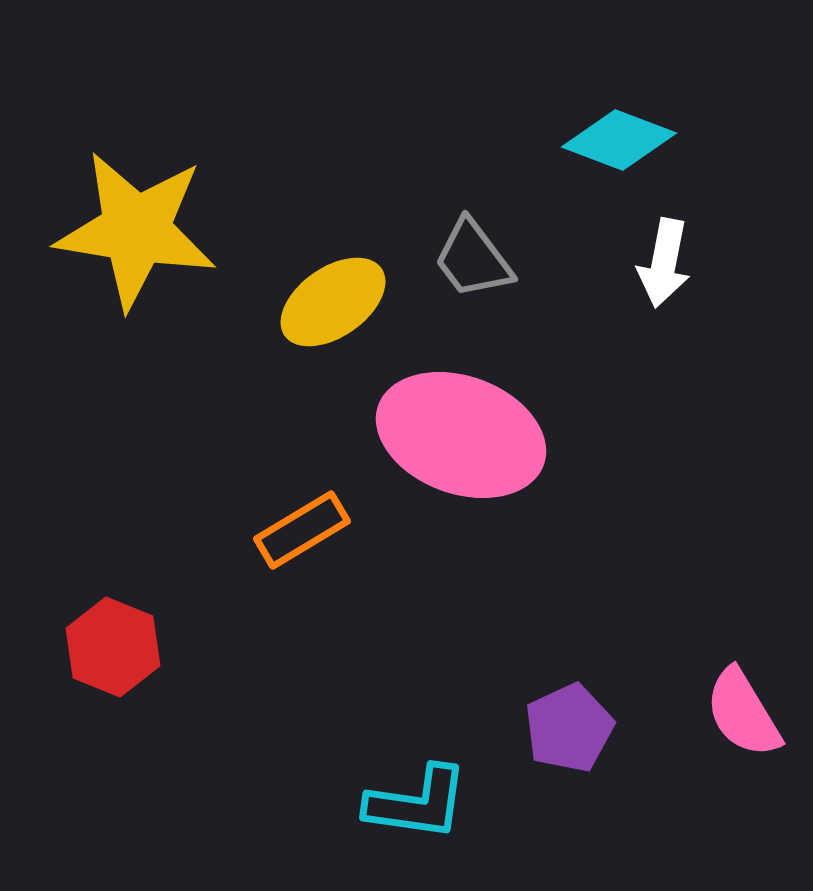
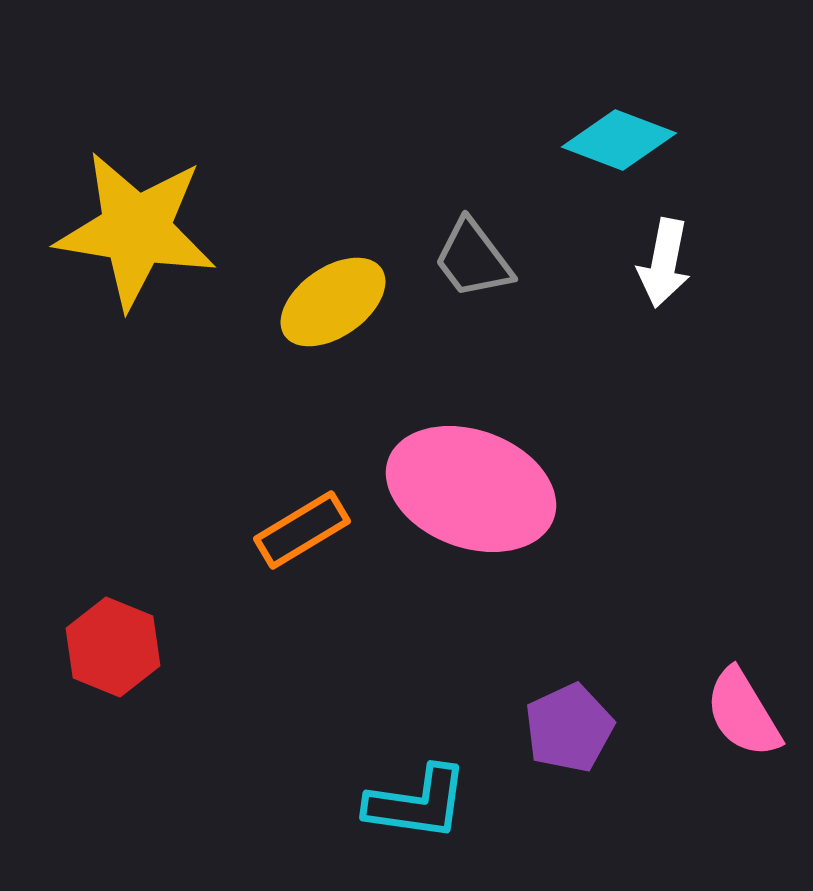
pink ellipse: moved 10 px right, 54 px down
